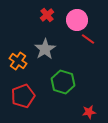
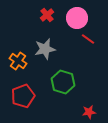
pink circle: moved 2 px up
gray star: rotated 20 degrees clockwise
